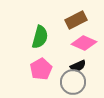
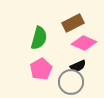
brown rectangle: moved 3 px left, 3 px down
green semicircle: moved 1 px left, 1 px down
gray circle: moved 2 px left
